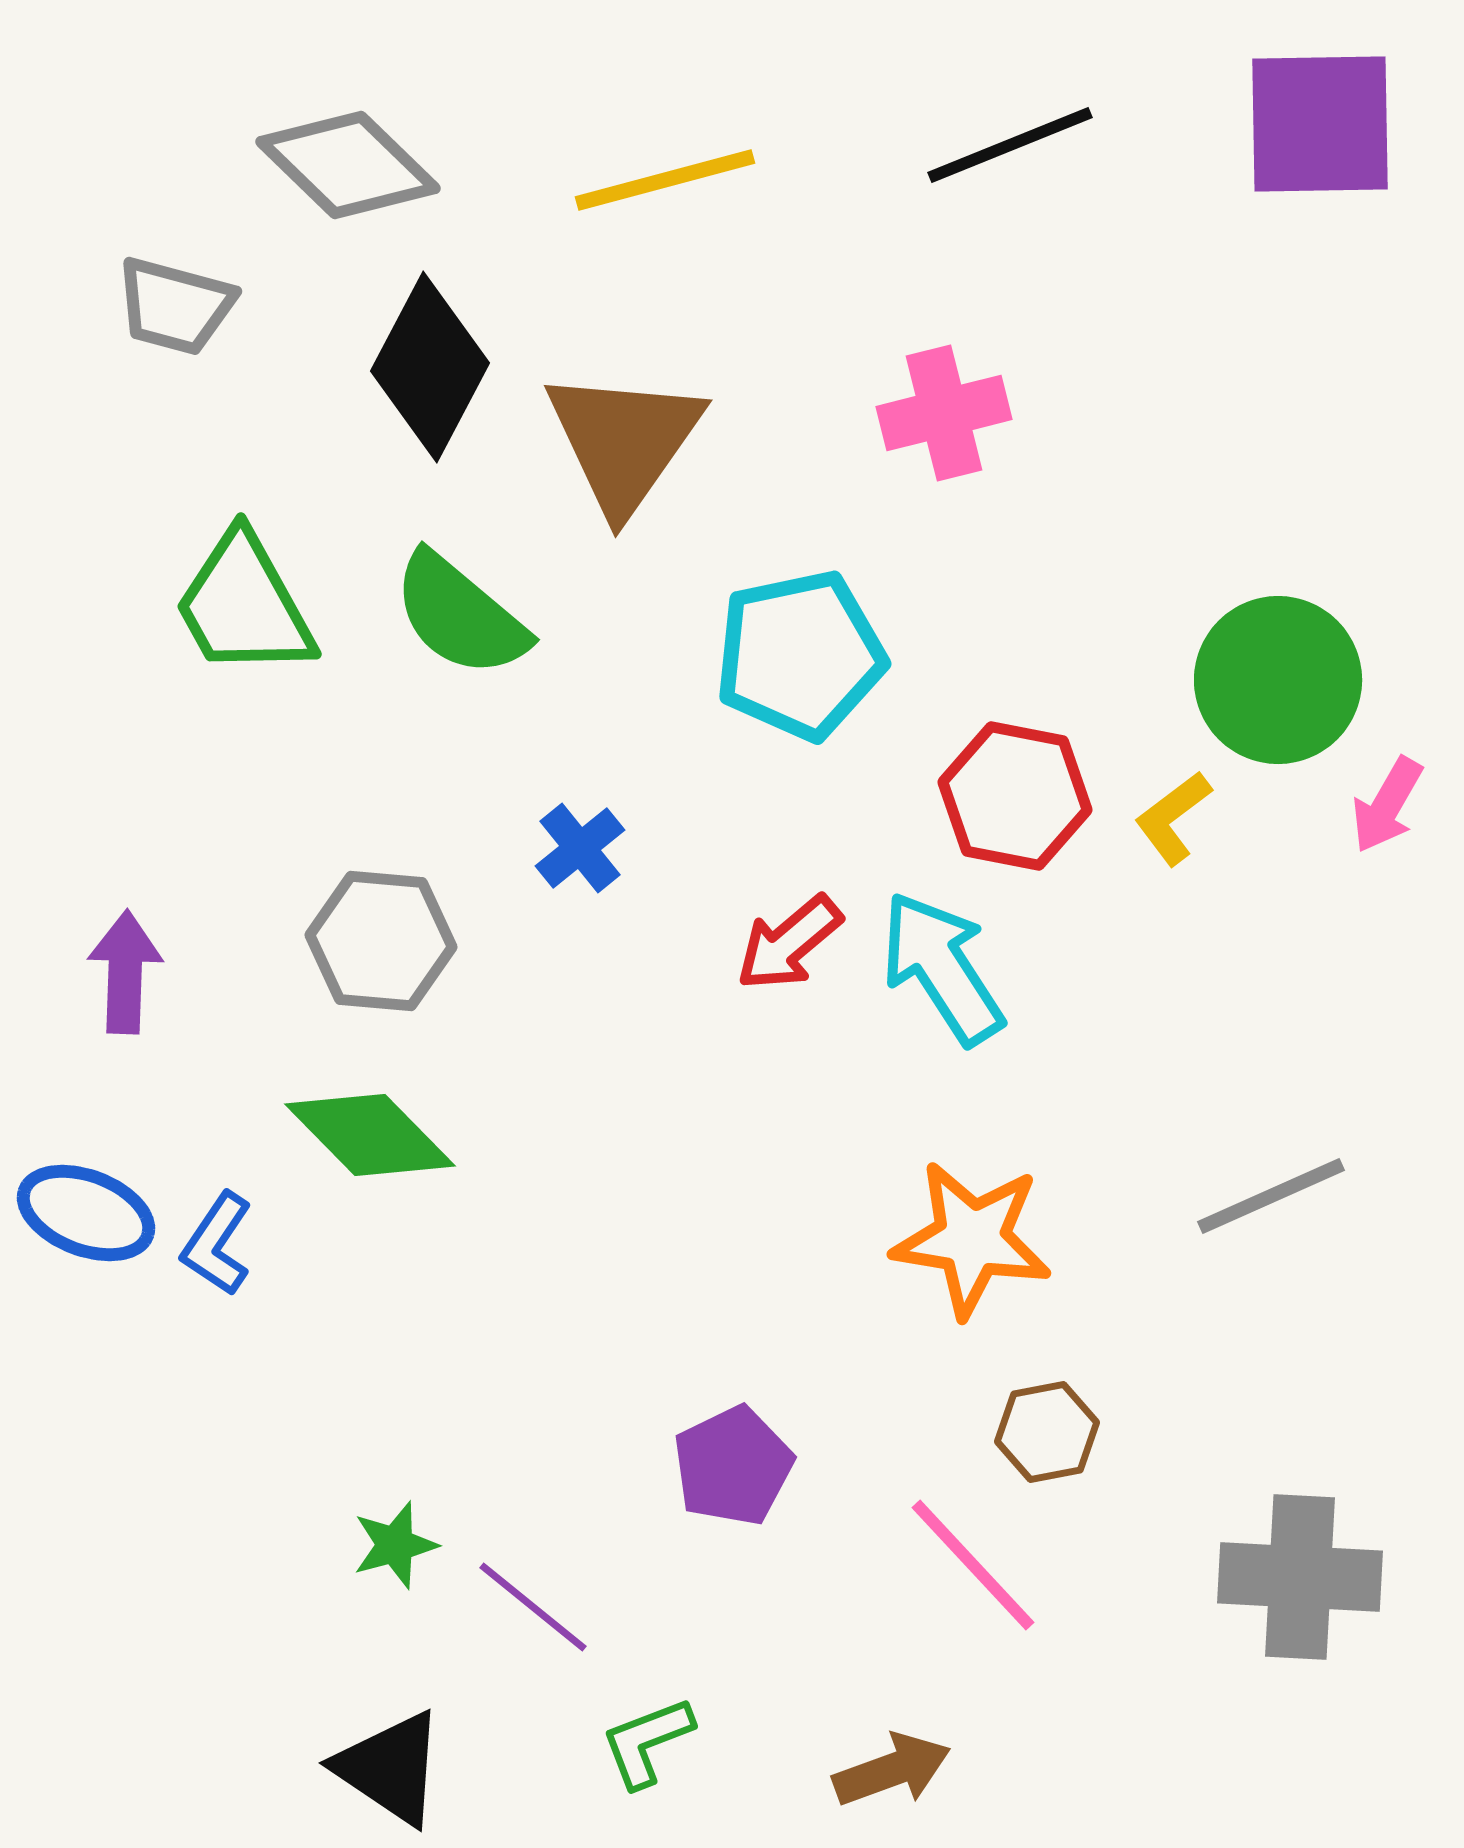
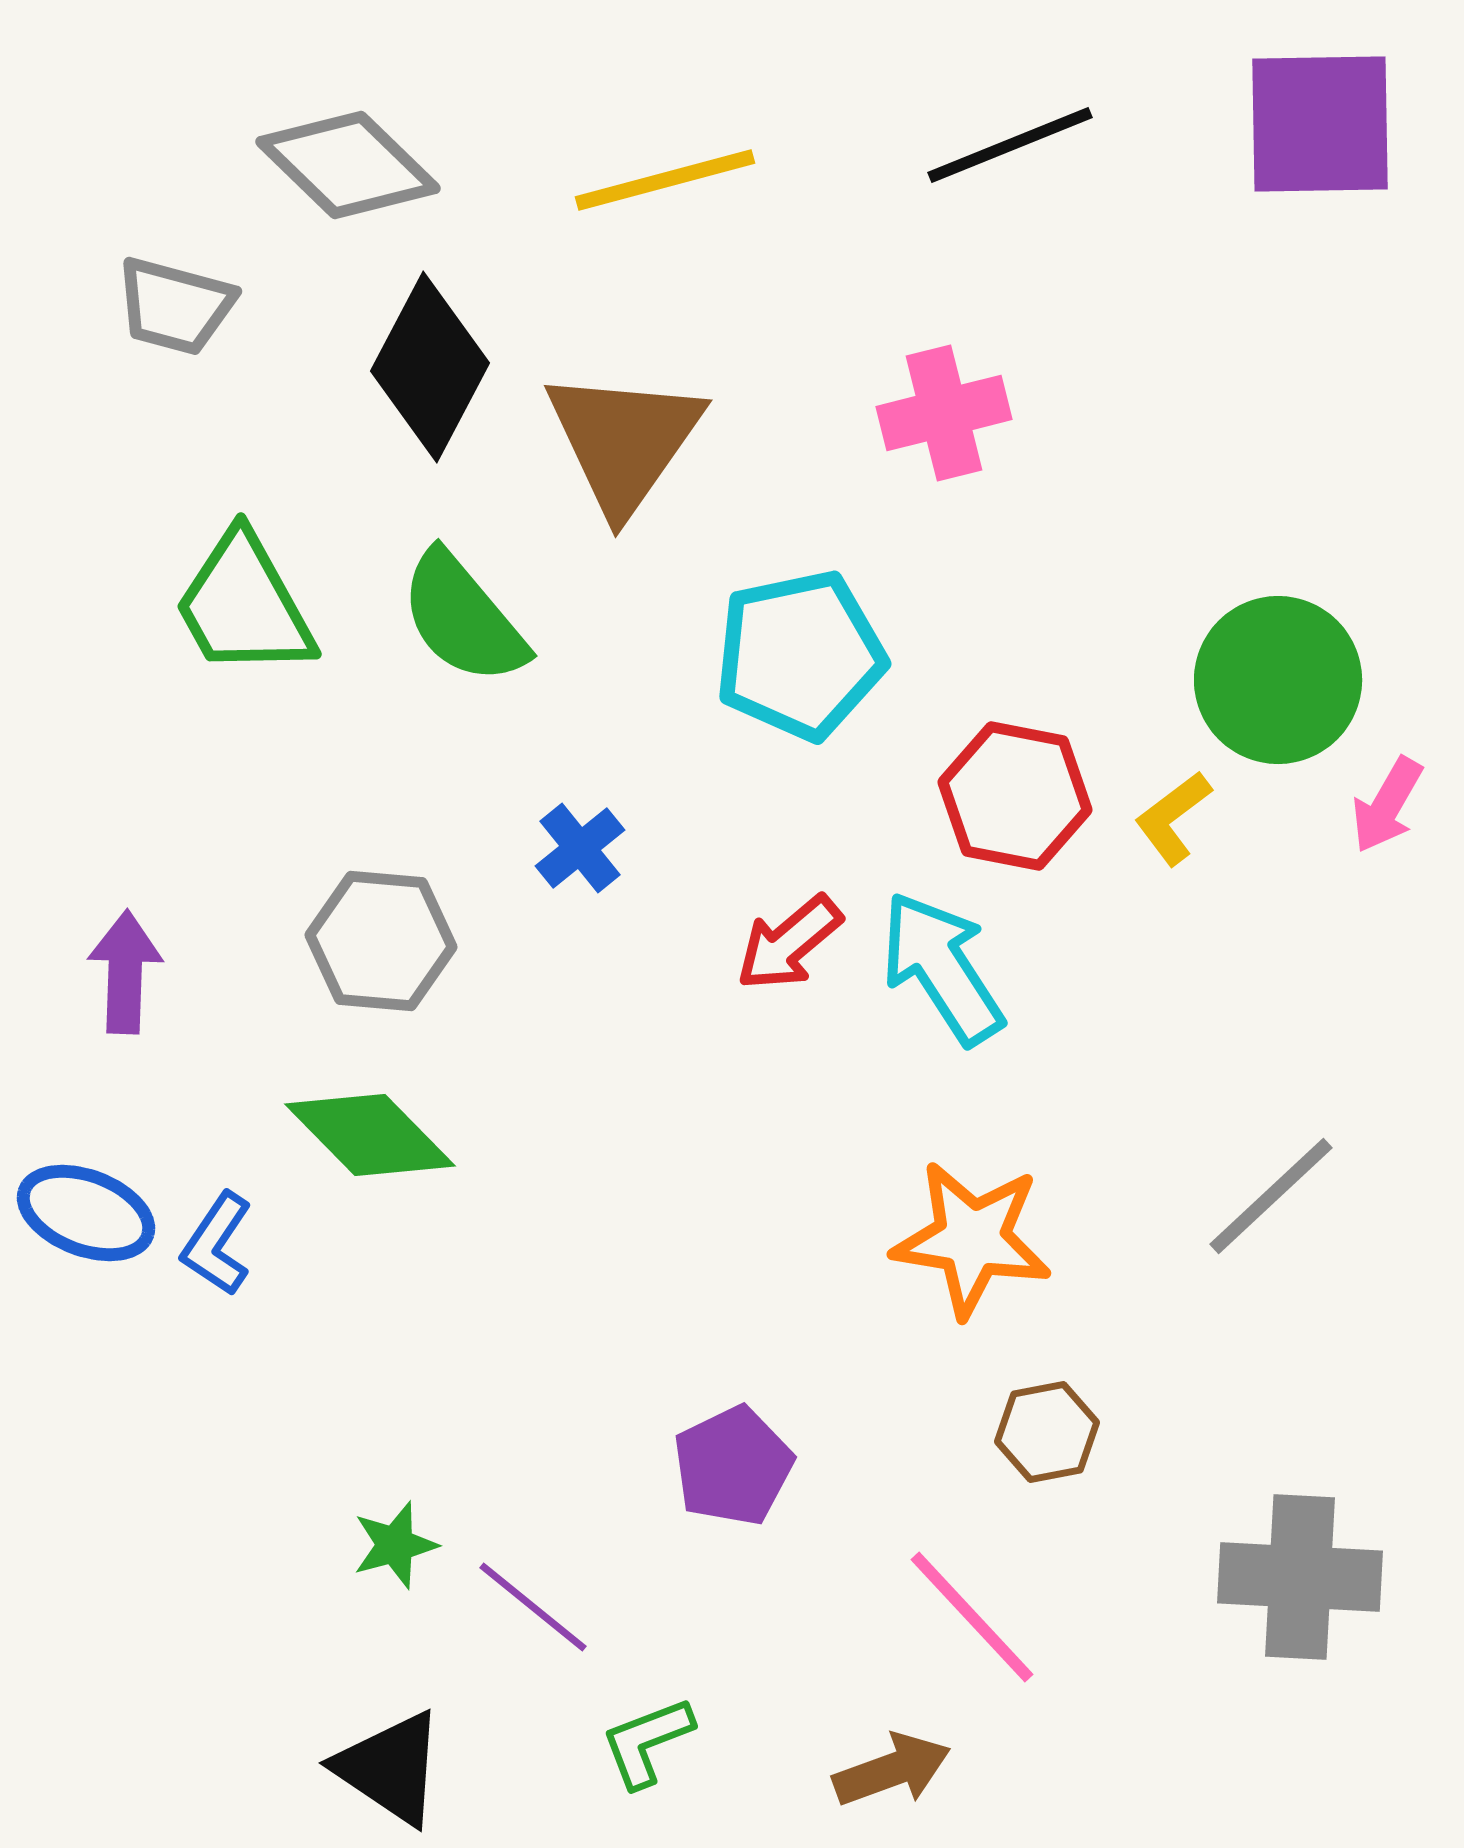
green semicircle: moved 3 px right, 3 px down; rotated 10 degrees clockwise
gray line: rotated 19 degrees counterclockwise
pink line: moved 1 px left, 52 px down
